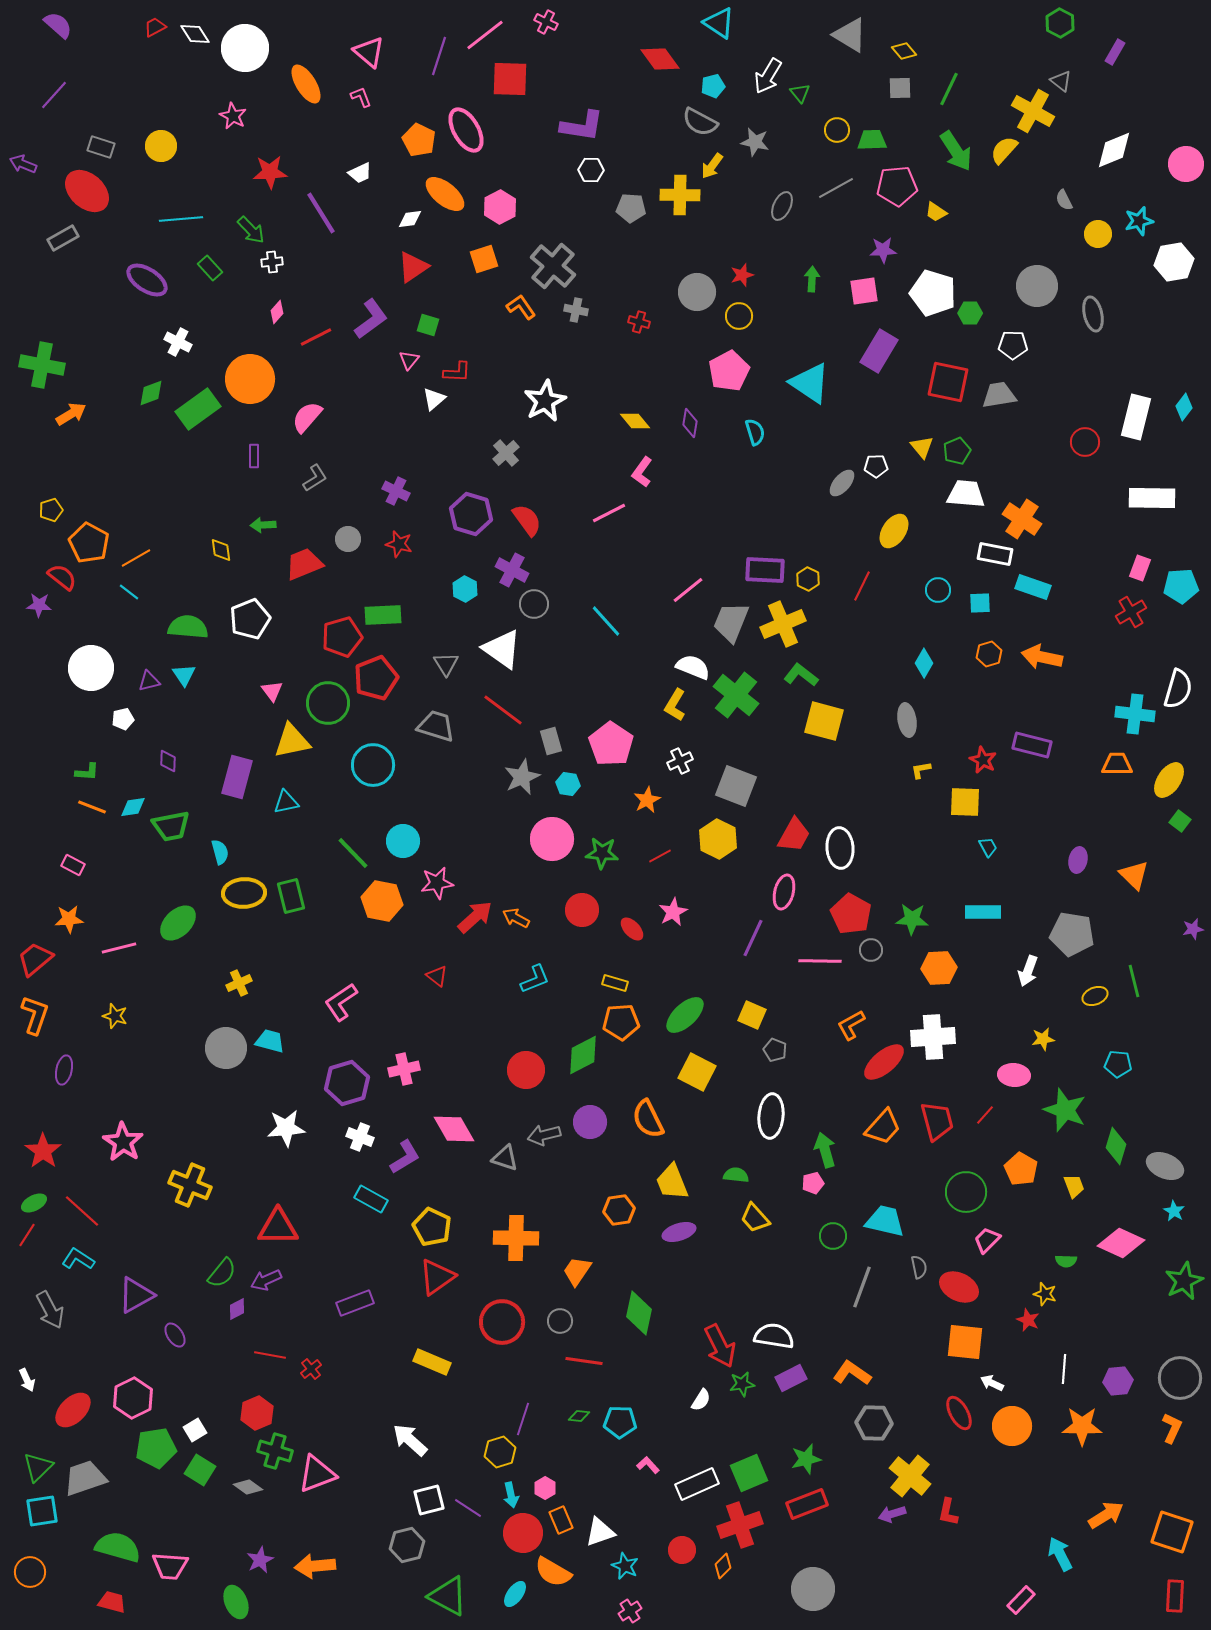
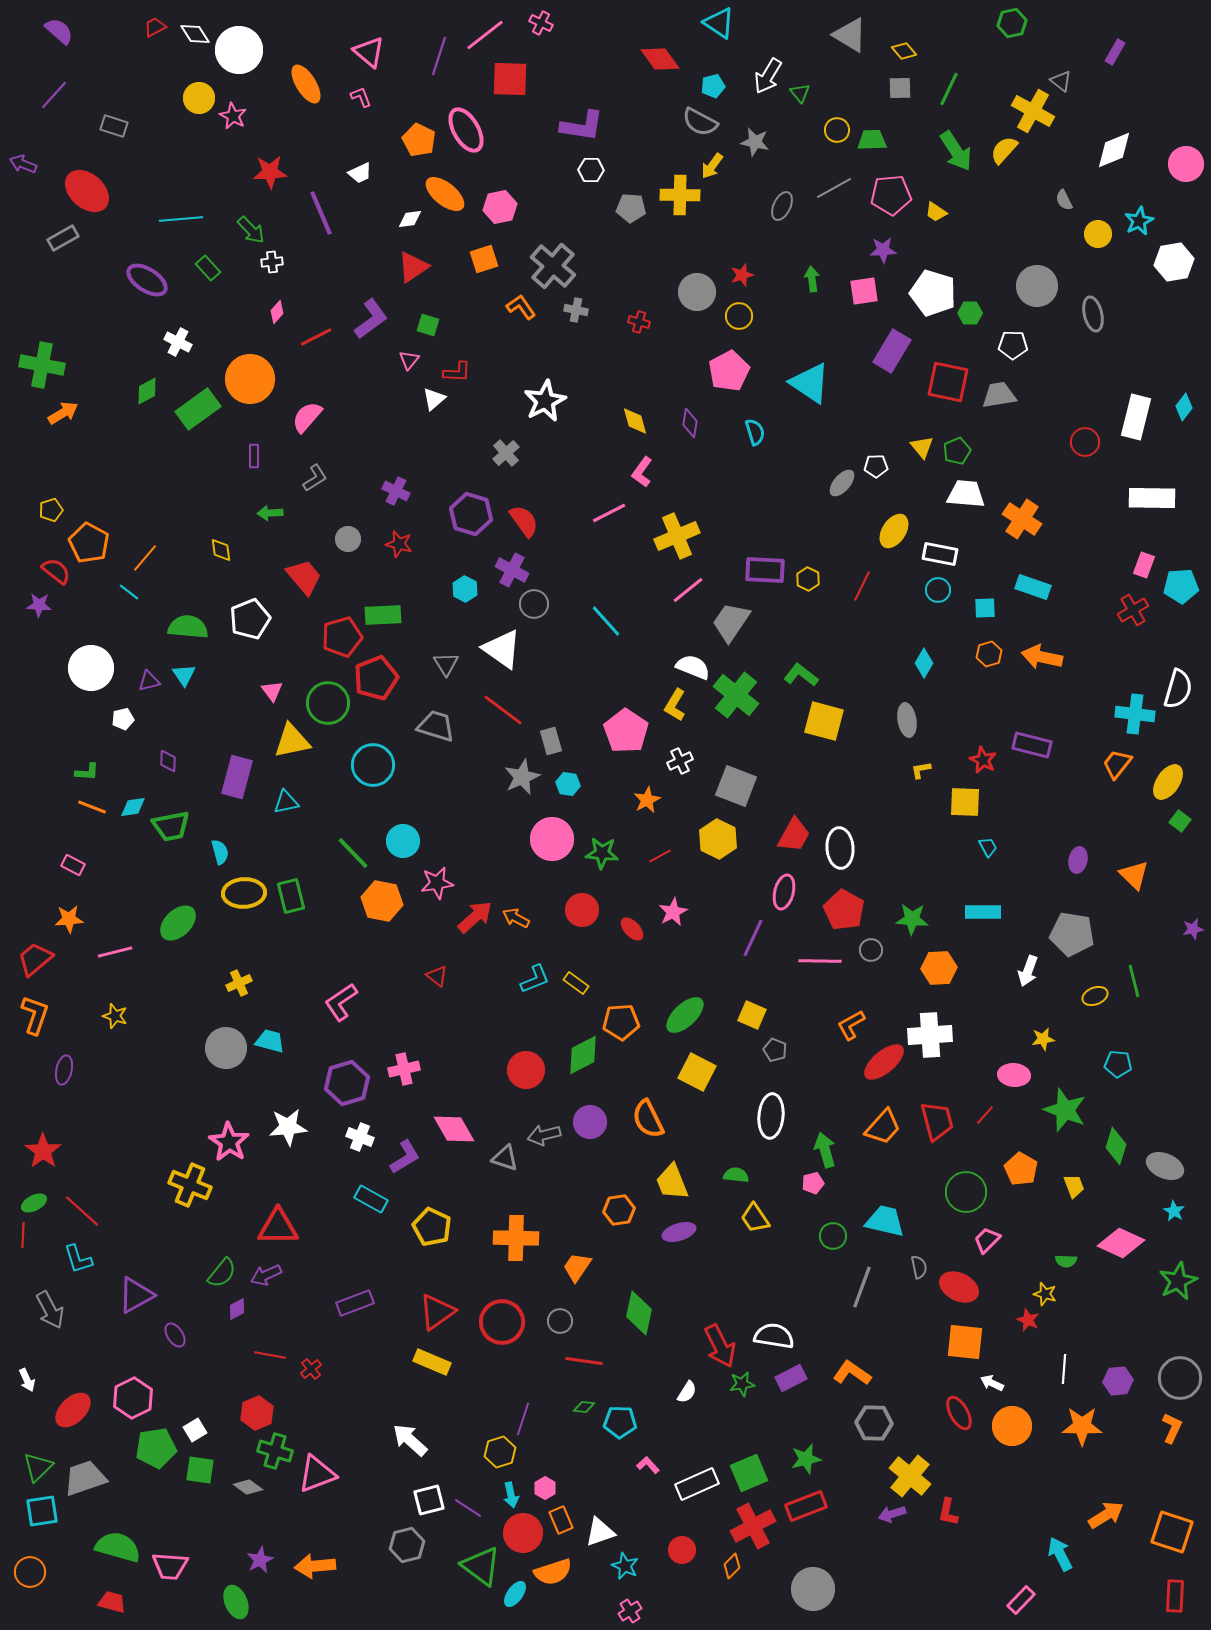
pink cross at (546, 22): moved 5 px left, 1 px down
green hexagon at (1060, 23): moved 48 px left; rotated 20 degrees clockwise
purple semicircle at (58, 25): moved 1 px right, 6 px down
white circle at (245, 48): moved 6 px left, 2 px down
yellow circle at (161, 146): moved 38 px right, 48 px up
gray rectangle at (101, 147): moved 13 px right, 21 px up
pink pentagon at (897, 186): moved 6 px left, 9 px down
gray line at (836, 188): moved 2 px left
pink hexagon at (500, 207): rotated 16 degrees clockwise
purple line at (321, 213): rotated 9 degrees clockwise
cyan star at (1139, 221): rotated 12 degrees counterclockwise
green rectangle at (210, 268): moved 2 px left
green arrow at (812, 279): rotated 10 degrees counterclockwise
purple rectangle at (879, 351): moved 13 px right
green diamond at (151, 393): moved 4 px left, 2 px up; rotated 8 degrees counterclockwise
orange arrow at (71, 414): moved 8 px left, 1 px up
yellow diamond at (635, 421): rotated 24 degrees clockwise
red semicircle at (527, 520): moved 3 px left, 1 px down
green arrow at (263, 525): moved 7 px right, 12 px up
white rectangle at (995, 554): moved 55 px left
orange line at (136, 558): moved 9 px right; rotated 20 degrees counterclockwise
red trapezoid at (304, 564): moved 13 px down; rotated 72 degrees clockwise
pink rectangle at (1140, 568): moved 4 px right, 3 px up
red semicircle at (62, 577): moved 6 px left, 6 px up
cyan square at (980, 603): moved 5 px right, 5 px down
red cross at (1131, 612): moved 2 px right, 2 px up
gray trapezoid at (731, 622): rotated 12 degrees clockwise
yellow cross at (783, 624): moved 106 px left, 88 px up
pink pentagon at (611, 744): moved 15 px right, 13 px up
orange trapezoid at (1117, 764): rotated 52 degrees counterclockwise
yellow ellipse at (1169, 780): moved 1 px left, 2 px down
red pentagon at (851, 914): moved 7 px left, 4 px up
pink line at (119, 948): moved 4 px left, 4 px down
yellow rectangle at (615, 983): moved 39 px left; rotated 20 degrees clockwise
white cross at (933, 1037): moved 3 px left, 2 px up
white star at (286, 1128): moved 2 px right, 1 px up
pink star at (123, 1142): moved 106 px right
yellow trapezoid at (755, 1218): rotated 8 degrees clockwise
red line at (27, 1235): moved 4 px left; rotated 30 degrees counterclockwise
cyan L-shape at (78, 1259): rotated 140 degrees counterclockwise
orange trapezoid at (577, 1271): moved 4 px up
red triangle at (437, 1277): moved 35 px down
purple arrow at (266, 1280): moved 5 px up
green star at (1184, 1281): moved 6 px left
white semicircle at (701, 1400): moved 14 px left, 8 px up
green diamond at (579, 1416): moved 5 px right, 9 px up
green square at (200, 1470): rotated 24 degrees counterclockwise
red rectangle at (807, 1504): moved 1 px left, 2 px down
red cross at (740, 1525): moved 13 px right, 1 px down; rotated 9 degrees counterclockwise
orange diamond at (723, 1566): moved 9 px right
orange semicircle at (553, 1572): rotated 48 degrees counterclockwise
green triangle at (448, 1596): moved 33 px right, 30 px up; rotated 9 degrees clockwise
